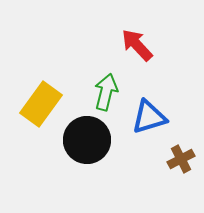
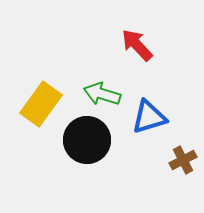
green arrow: moved 4 px left, 2 px down; rotated 87 degrees counterclockwise
brown cross: moved 2 px right, 1 px down
